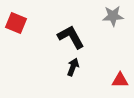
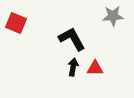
black L-shape: moved 1 px right, 2 px down
black arrow: rotated 12 degrees counterclockwise
red triangle: moved 25 px left, 12 px up
